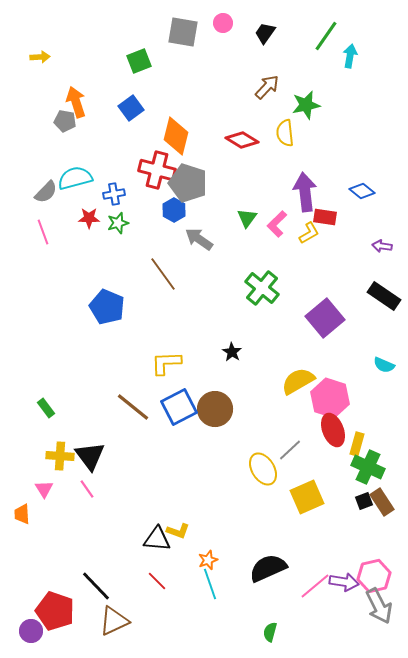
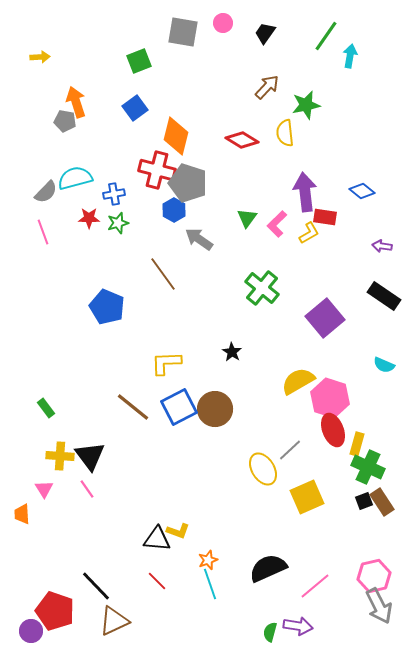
blue square at (131, 108): moved 4 px right
purple arrow at (344, 582): moved 46 px left, 44 px down
